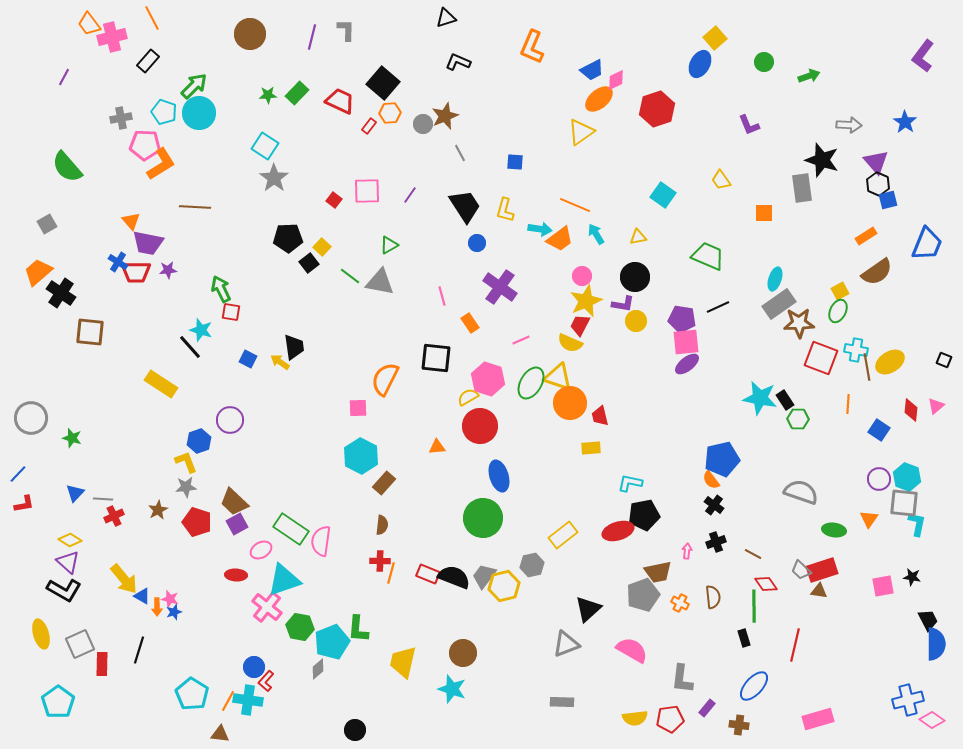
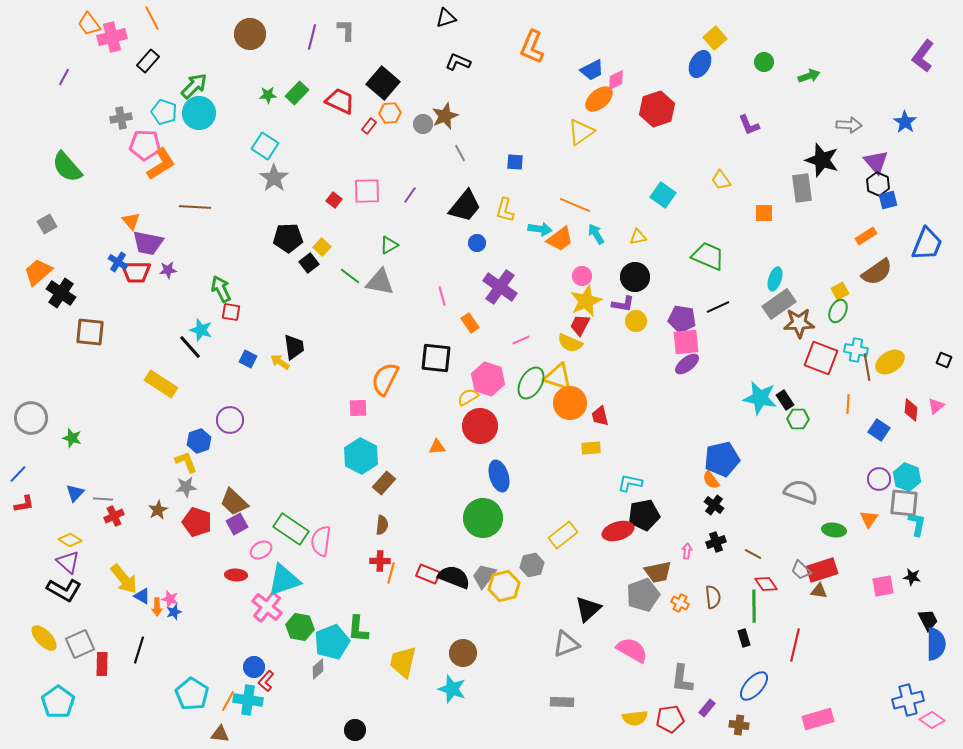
black trapezoid at (465, 206): rotated 72 degrees clockwise
yellow ellipse at (41, 634): moved 3 px right, 4 px down; rotated 28 degrees counterclockwise
